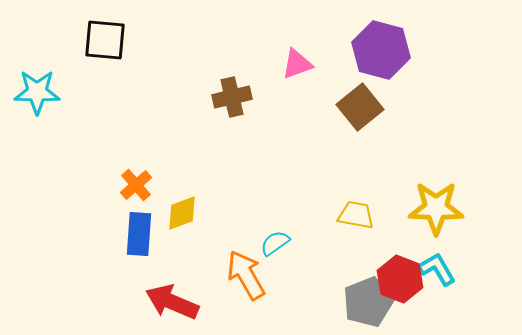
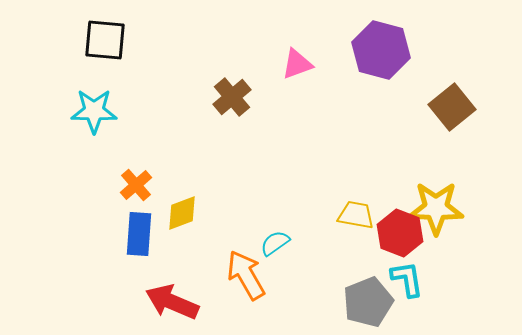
cyan star: moved 57 px right, 19 px down
brown cross: rotated 27 degrees counterclockwise
brown square: moved 92 px right
cyan L-shape: moved 30 px left, 10 px down; rotated 21 degrees clockwise
red hexagon: moved 46 px up
